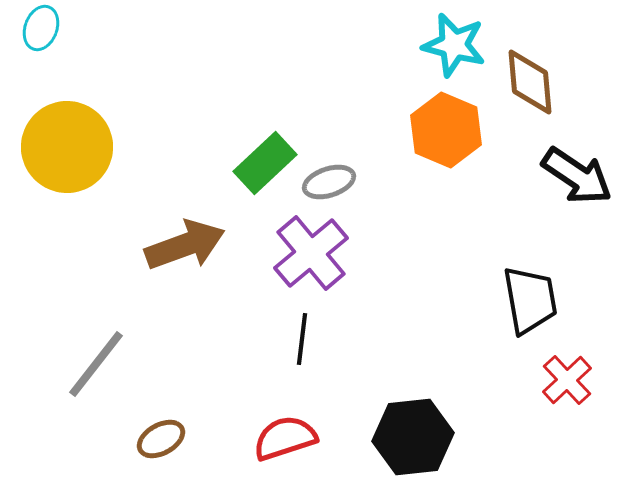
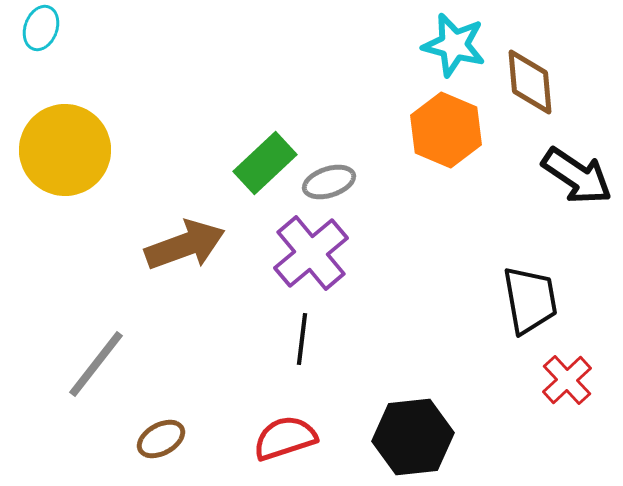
yellow circle: moved 2 px left, 3 px down
